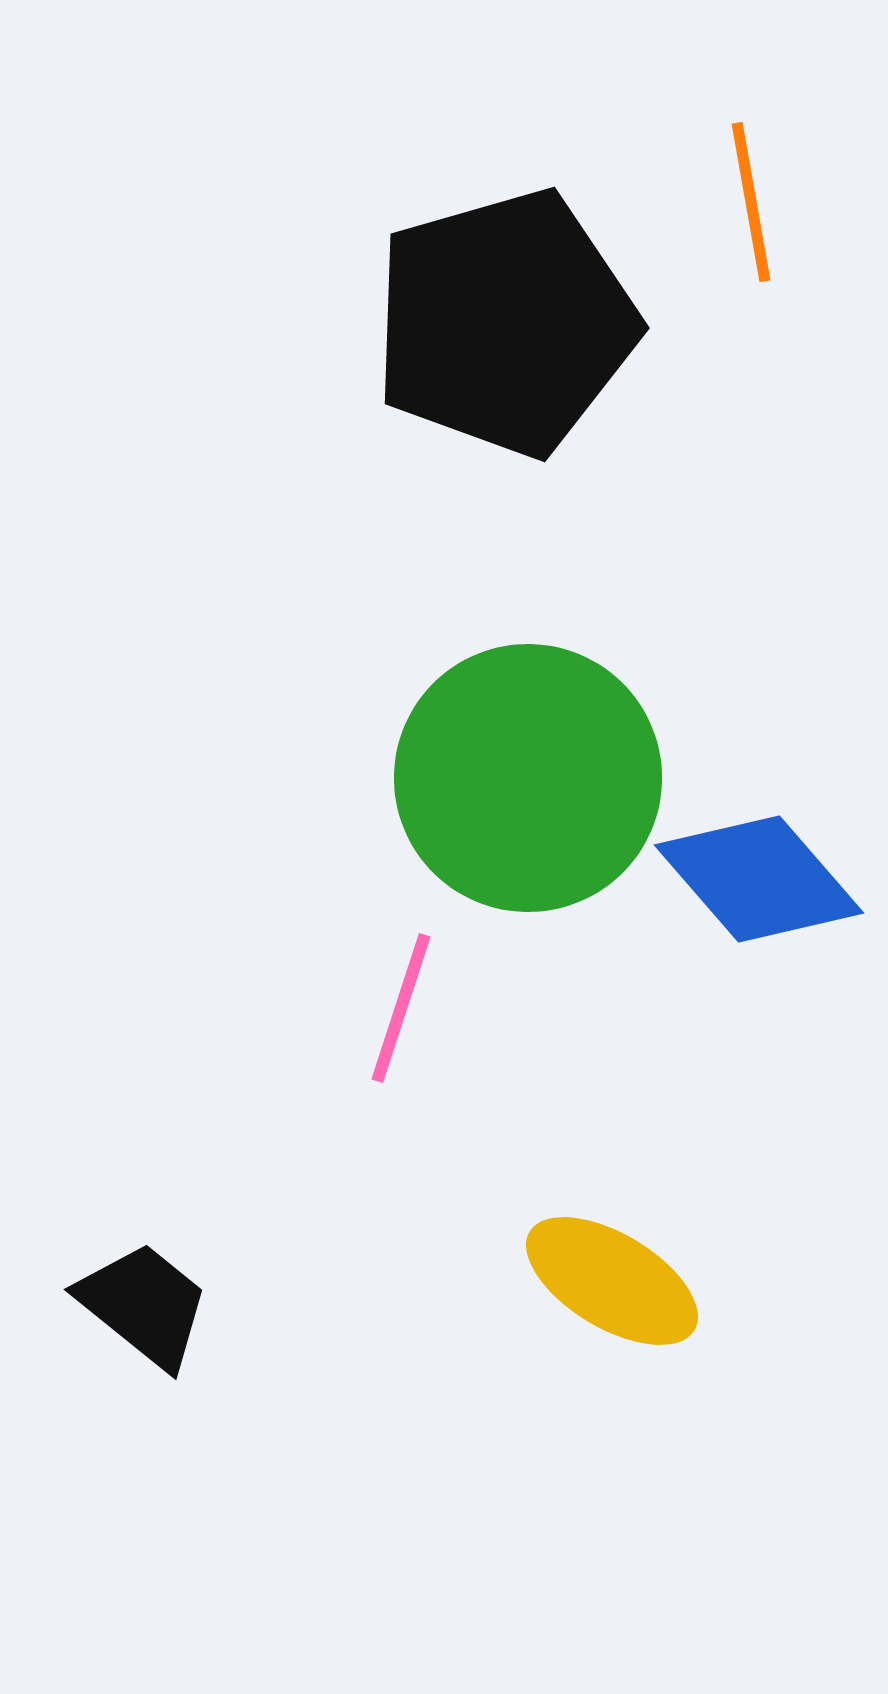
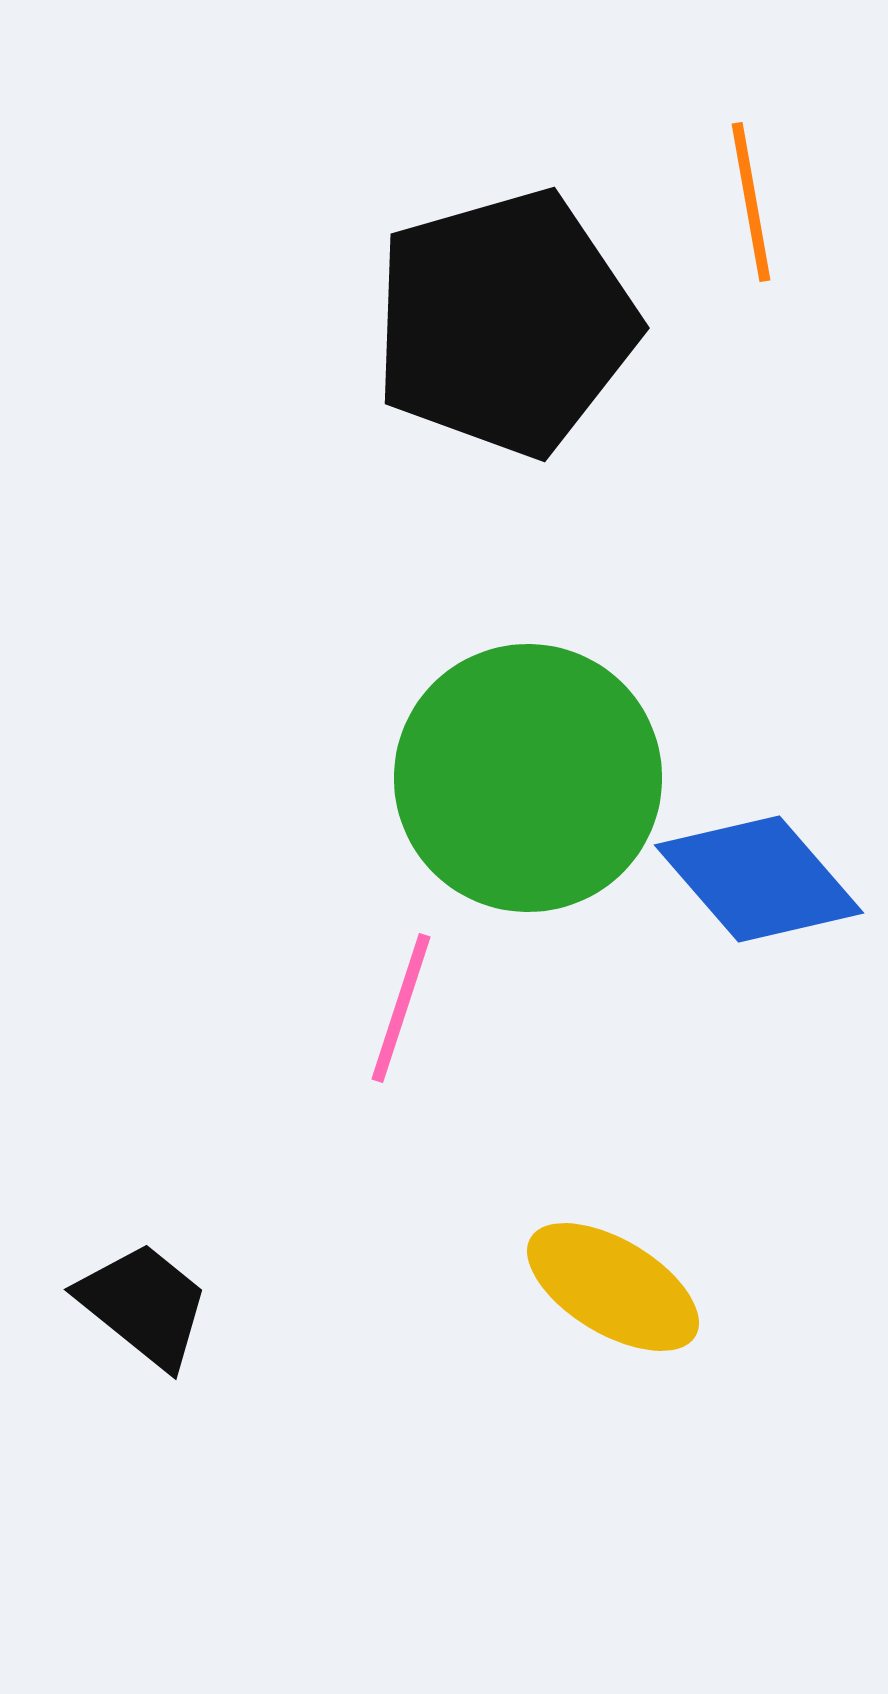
yellow ellipse: moved 1 px right, 6 px down
